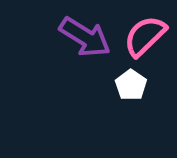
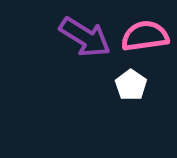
pink semicircle: rotated 36 degrees clockwise
